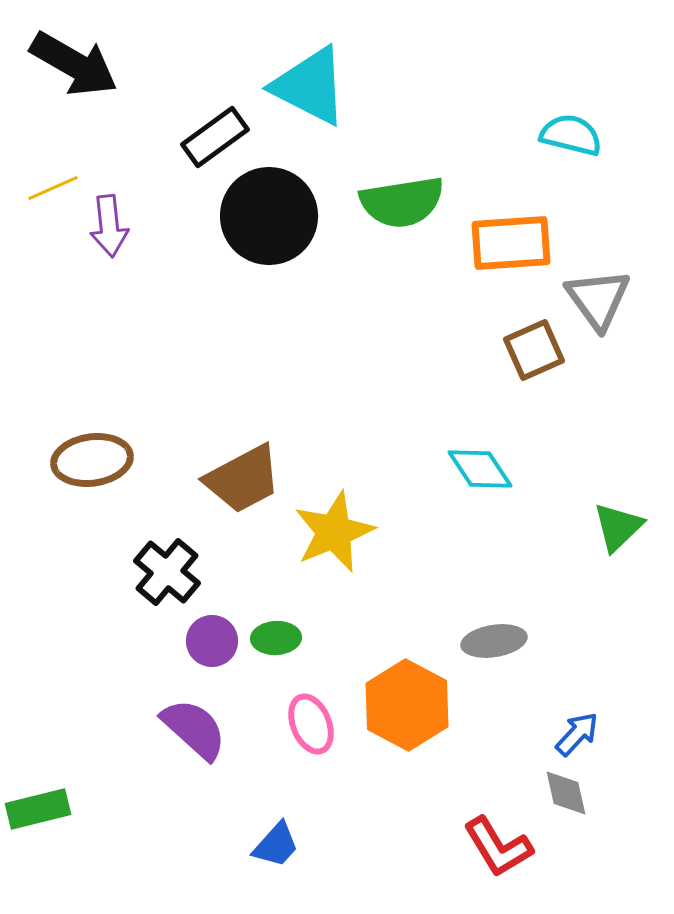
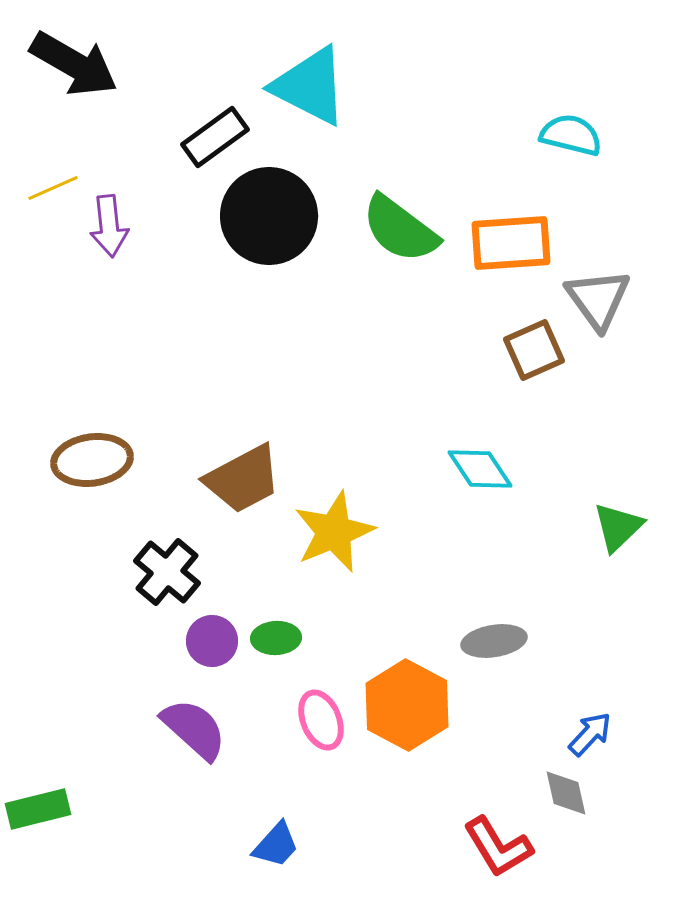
green semicircle: moved 2 px left, 27 px down; rotated 46 degrees clockwise
pink ellipse: moved 10 px right, 4 px up
blue arrow: moved 13 px right
